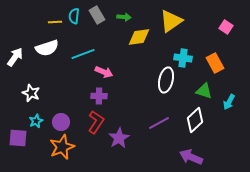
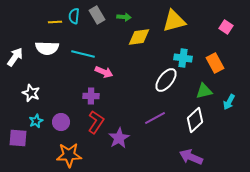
yellow triangle: moved 3 px right; rotated 20 degrees clockwise
white semicircle: rotated 20 degrees clockwise
cyan line: rotated 35 degrees clockwise
white ellipse: rotated 25 degrees clockwise
green triangle: rotated 30 degrees counterclockwise
purple cross: moved 8 px left
purple line: moved 4 px left, 5 px up
orange star: moved 7 px right, 8 px down; rotated 20 degrees clockwise
